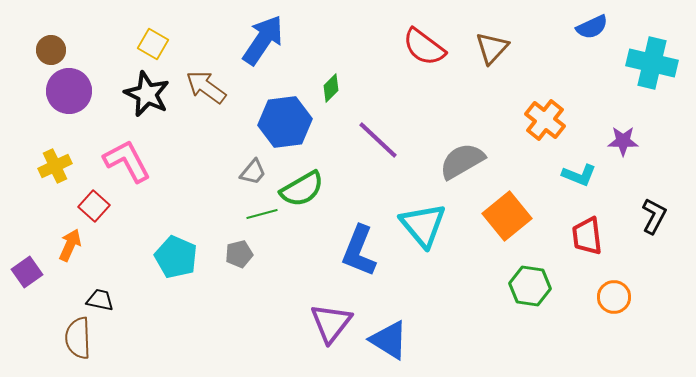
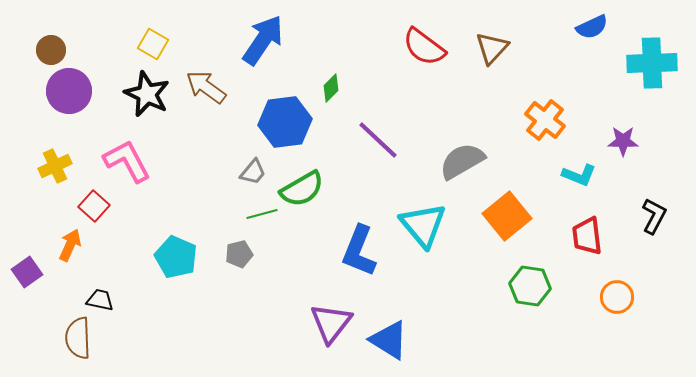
cyan cross: rotated 15 degrees counterclockwise
orange circle: moved 3 px right
